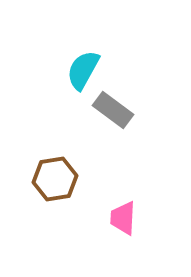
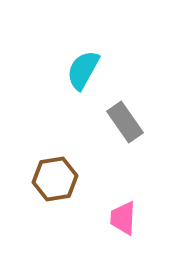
gray rectangle: moved 12 px right, 12 px down; rotated 18 degrees clockwise
